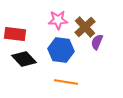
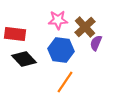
purple semicircle: moved 1 px left, 1 px down
orange line: moved 1 px left; rotated 65 degrees counterclockwise
